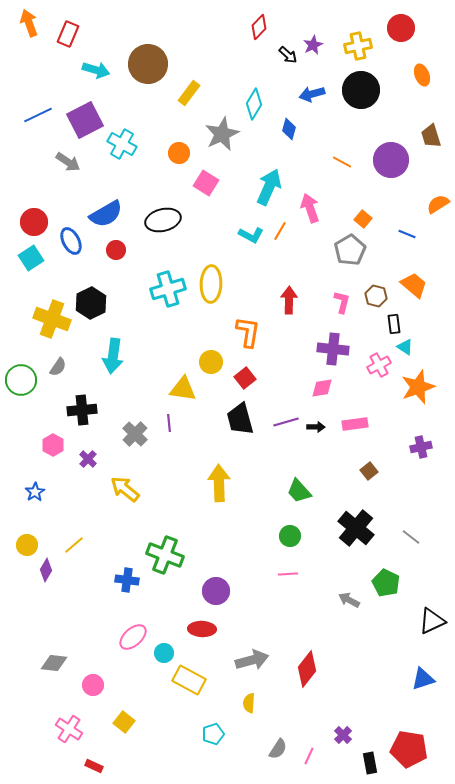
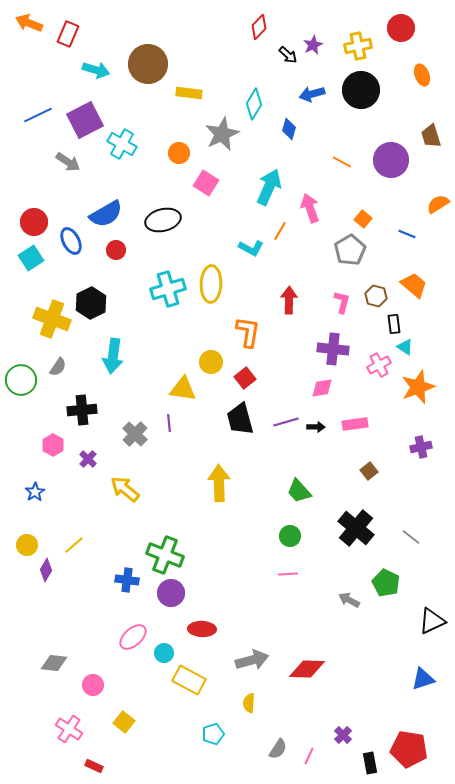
orange arrow at (29, 23): rotated 48 degrees counterclockwise
yellow rectangle at (189, 93): rotated 60 degrees clockwise
cyan L-shape at (251, 235): moved 13 px down
purple circle at (216, 591): moved 45 px left, 2 px down
red diamond at (307, 669): rotated 54 degrees clockwise
